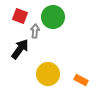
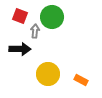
green circle: moved 1 px left
black arrow: rotated 55 degrees clockwise
